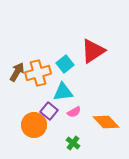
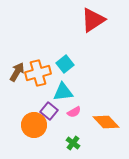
red triangle: moved 31 px up
